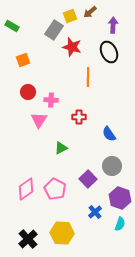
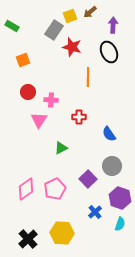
pink pentagon: rotated 20 degrees clockwise
